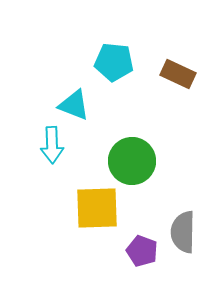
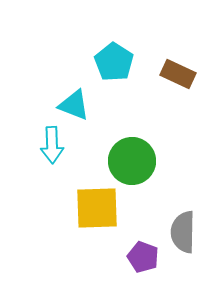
cyan pentagon: rotated 27 degrees clockwise
purple pentagon: moved 1 px right, 6 px down
